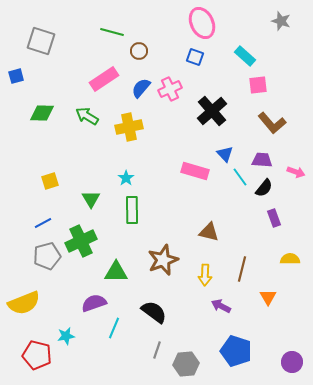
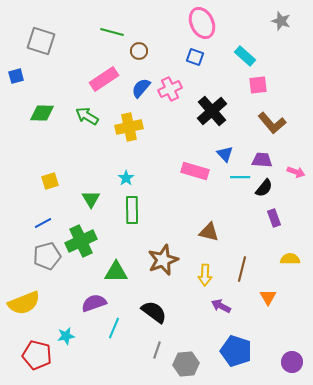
cyan line at (240, 177): rotated 54 degrees counterclockwise
